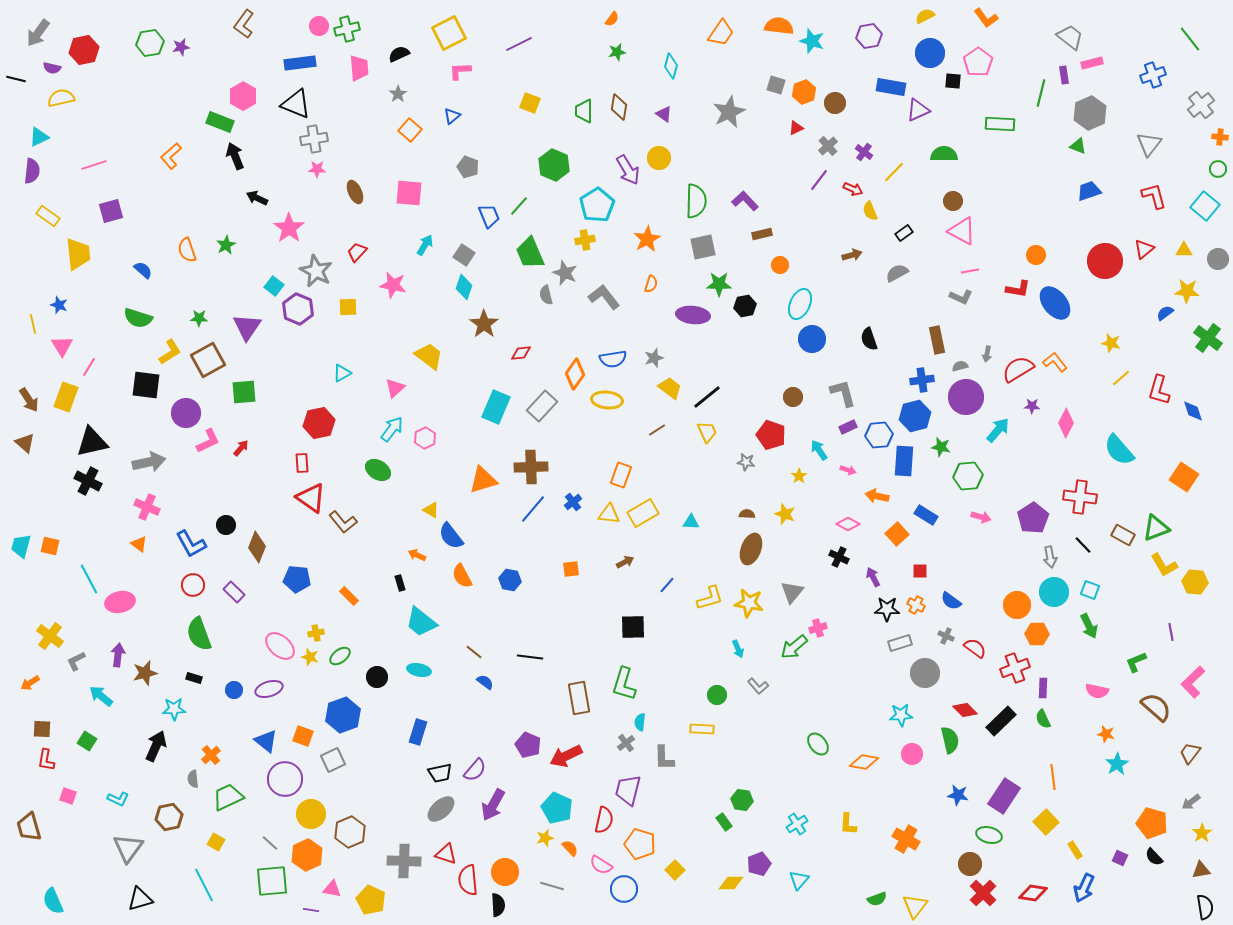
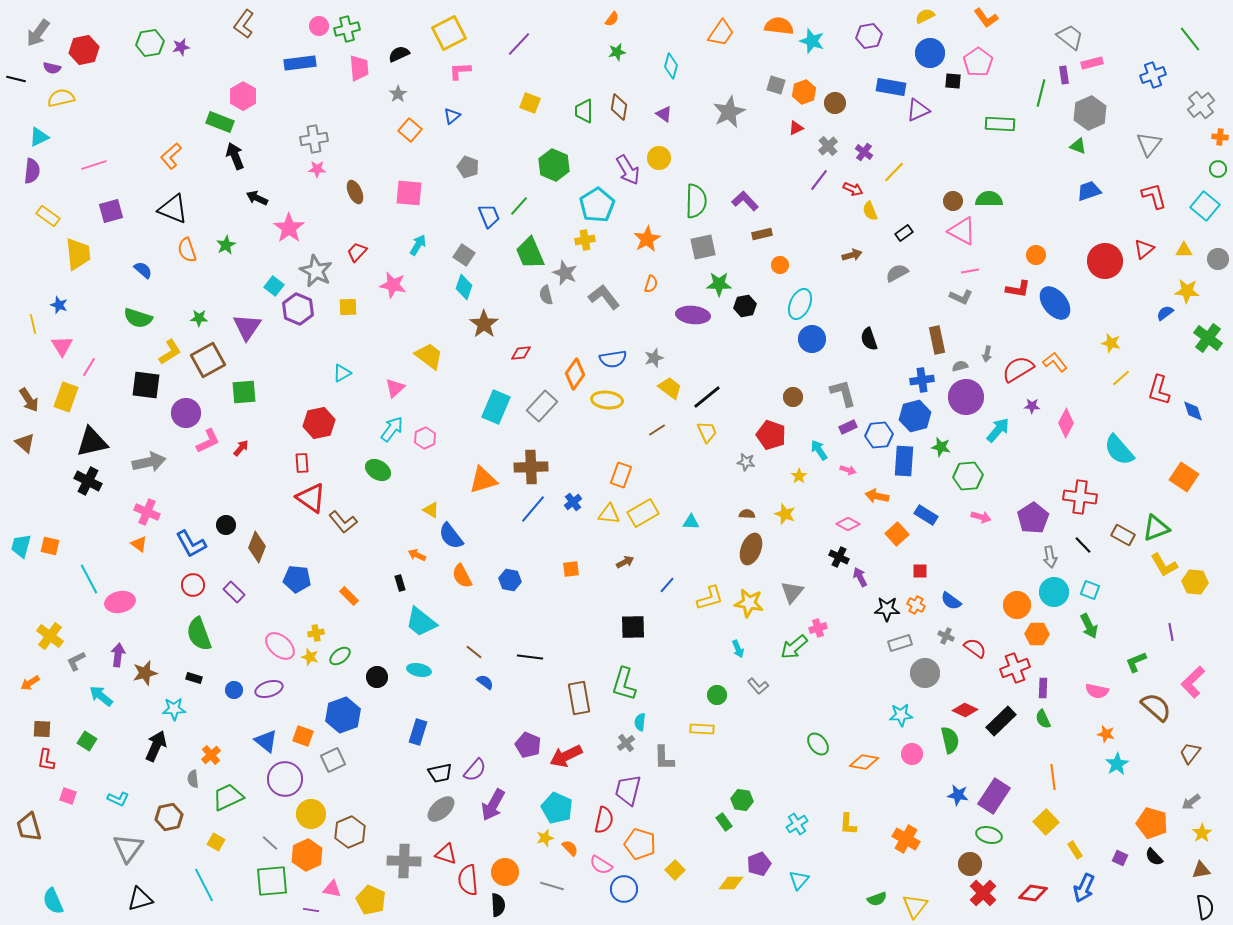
purple line at (519, 44): rotated 20 degrees counterclockwise
black triangle at (296, 104): moved 123 px left, 105 px down
green semicircle at (944, 154): moved 45 px right, 45 px down
cyan arrow at (425, 245): moved 7 px left
pink cross at (147, 507): moved 5 px down
purple arrow at (873, 577): moved 13 px left
red diamond at (965, 710): rotated 20 degrees counterclockwise
purple rectangle at (1004, 796): moved 10 px left
